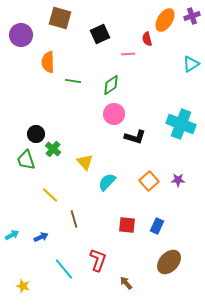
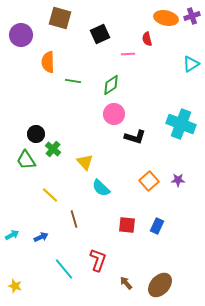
orange ellipse: moved 1 px right, 2 px up; rotated 70 degrees clockwise
green trapezoid: rotated 15 degrees counterclockwise
cyan semicircle: moved 6 px left, 6 px down; rotated 90 degrees counterclockwise
brown ellipse: moved 9 px left, 23 px down
yellow star: moved 8 px left
